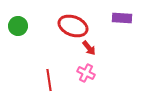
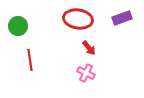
purple rectangle: rotated 24 degrees counterclockwise
red ellipse: moved 5 px right, 7 px up; rotated 12 degrees counterclockwise
red line: moved 19 px left, 20 px up
